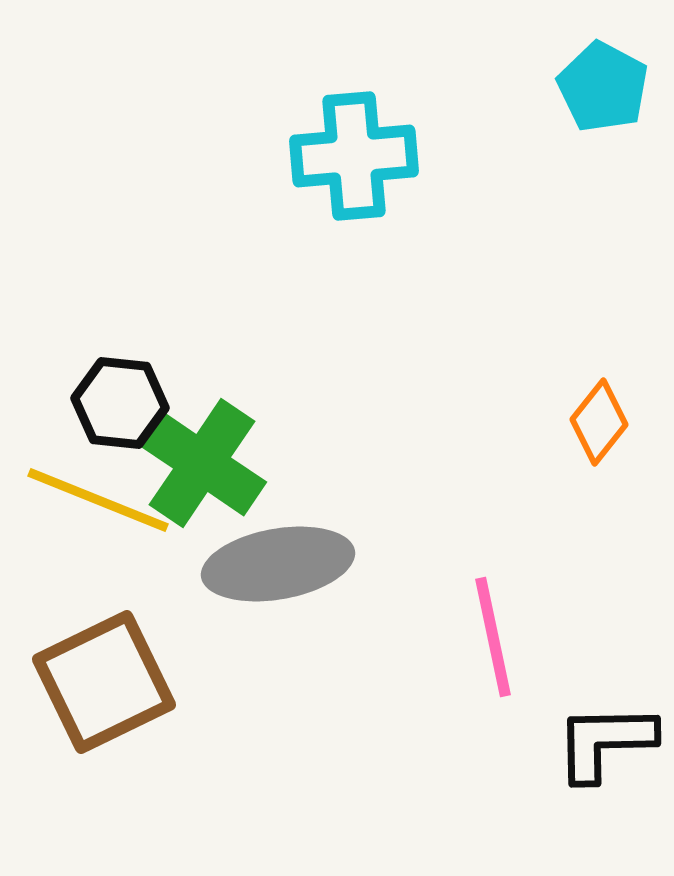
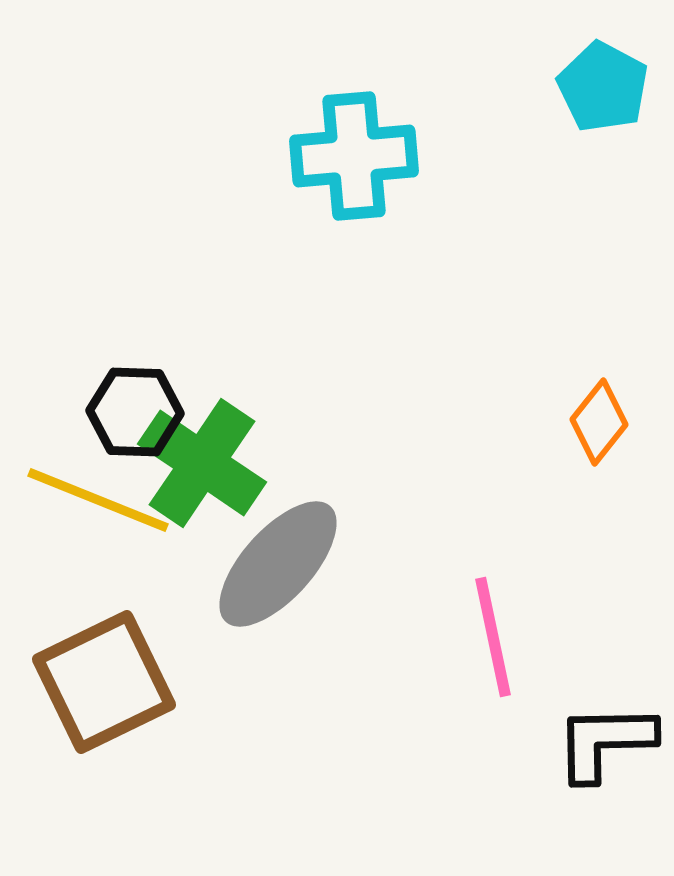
black hexagon: moved 15 px right, 9 px down; rotated 4 degrees counterclockwise
gray ellipse: rotated 38 degrees counterclockwise
